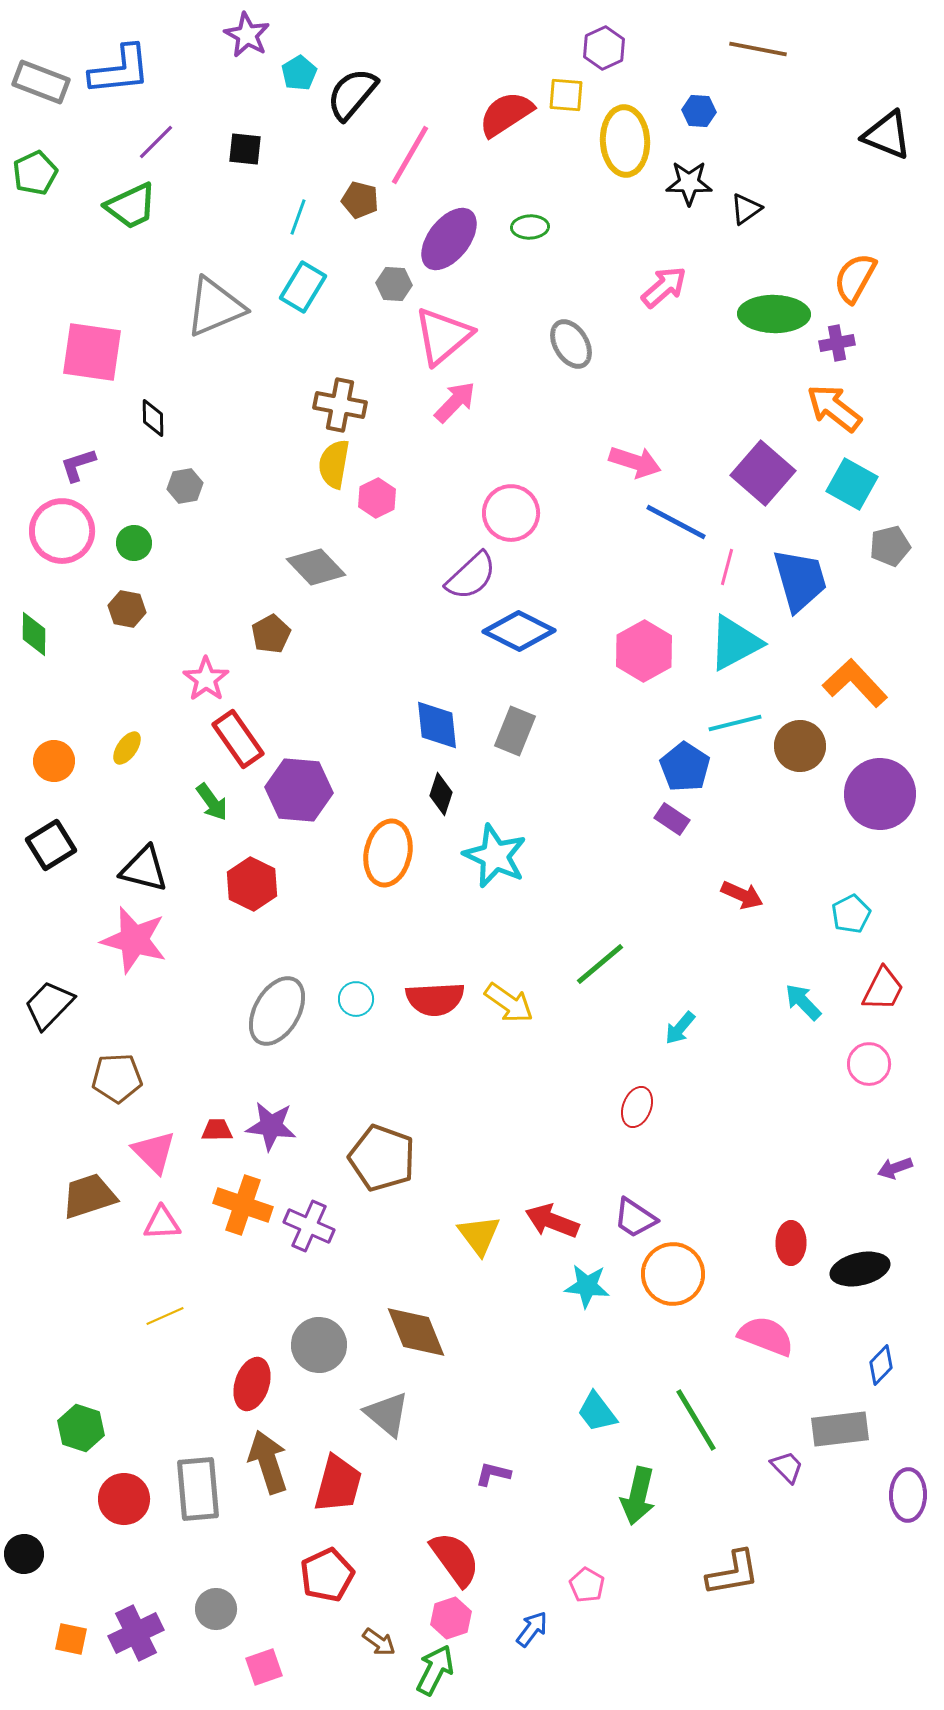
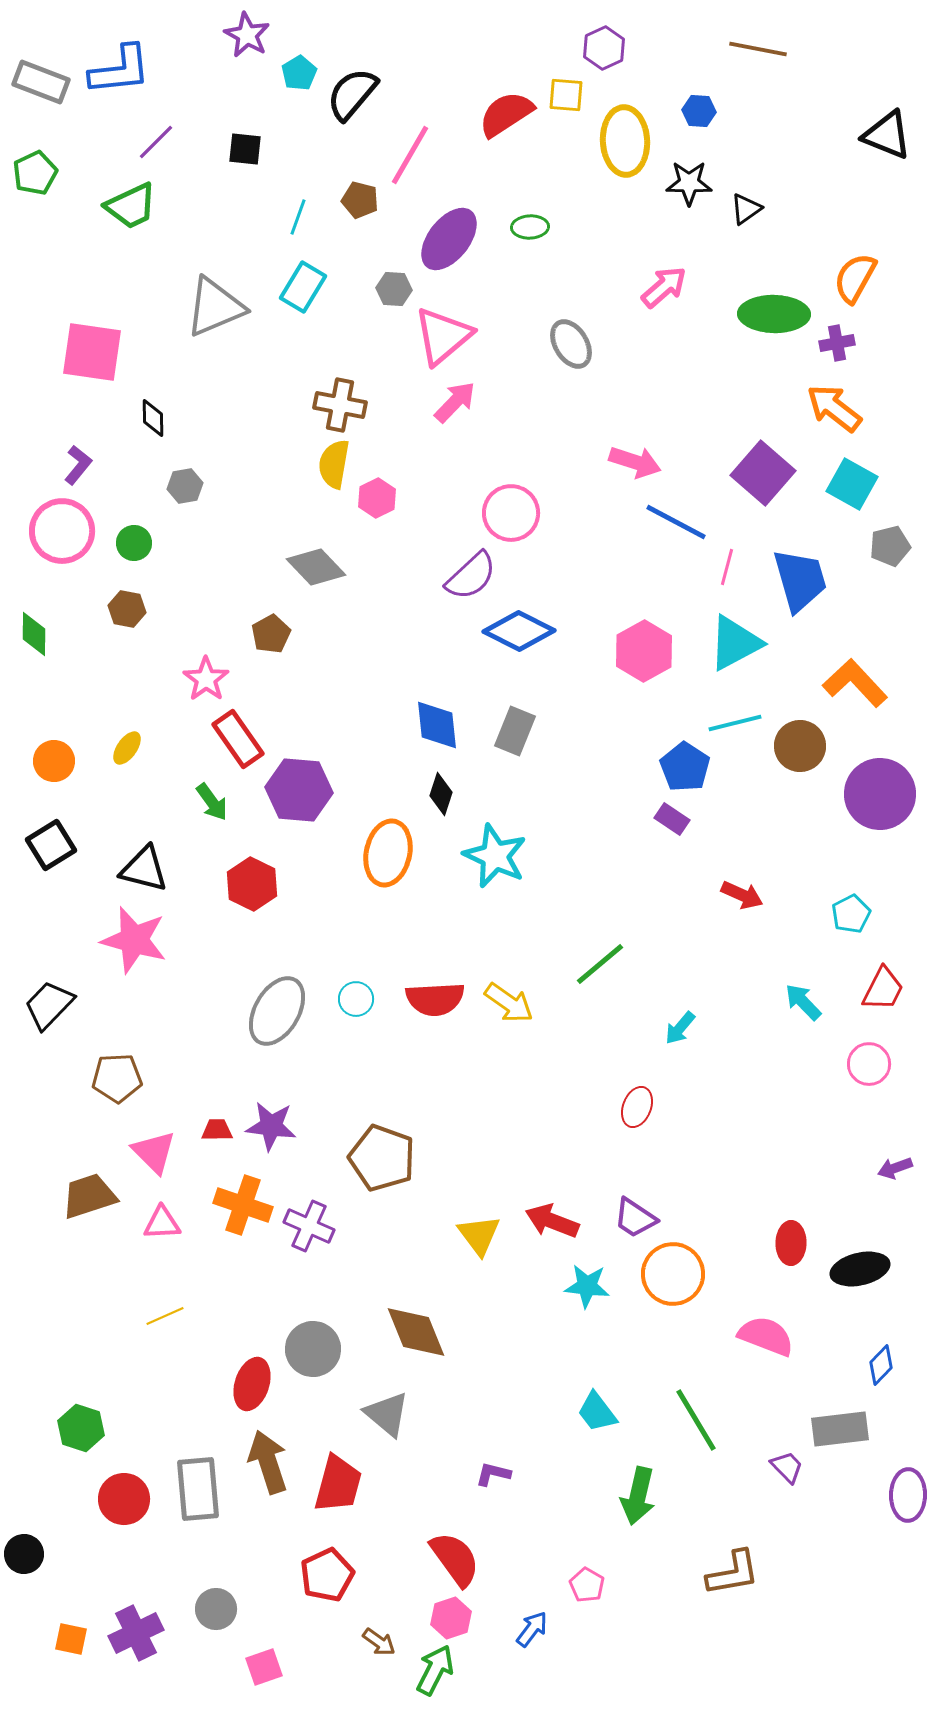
gray hexagon at (394, 284): moved 5 px down
purple L-shape at (78, 465): rotated 147 degrees clockwise
gray circle at (319, 1345): moved 6 px left, 4 px down
